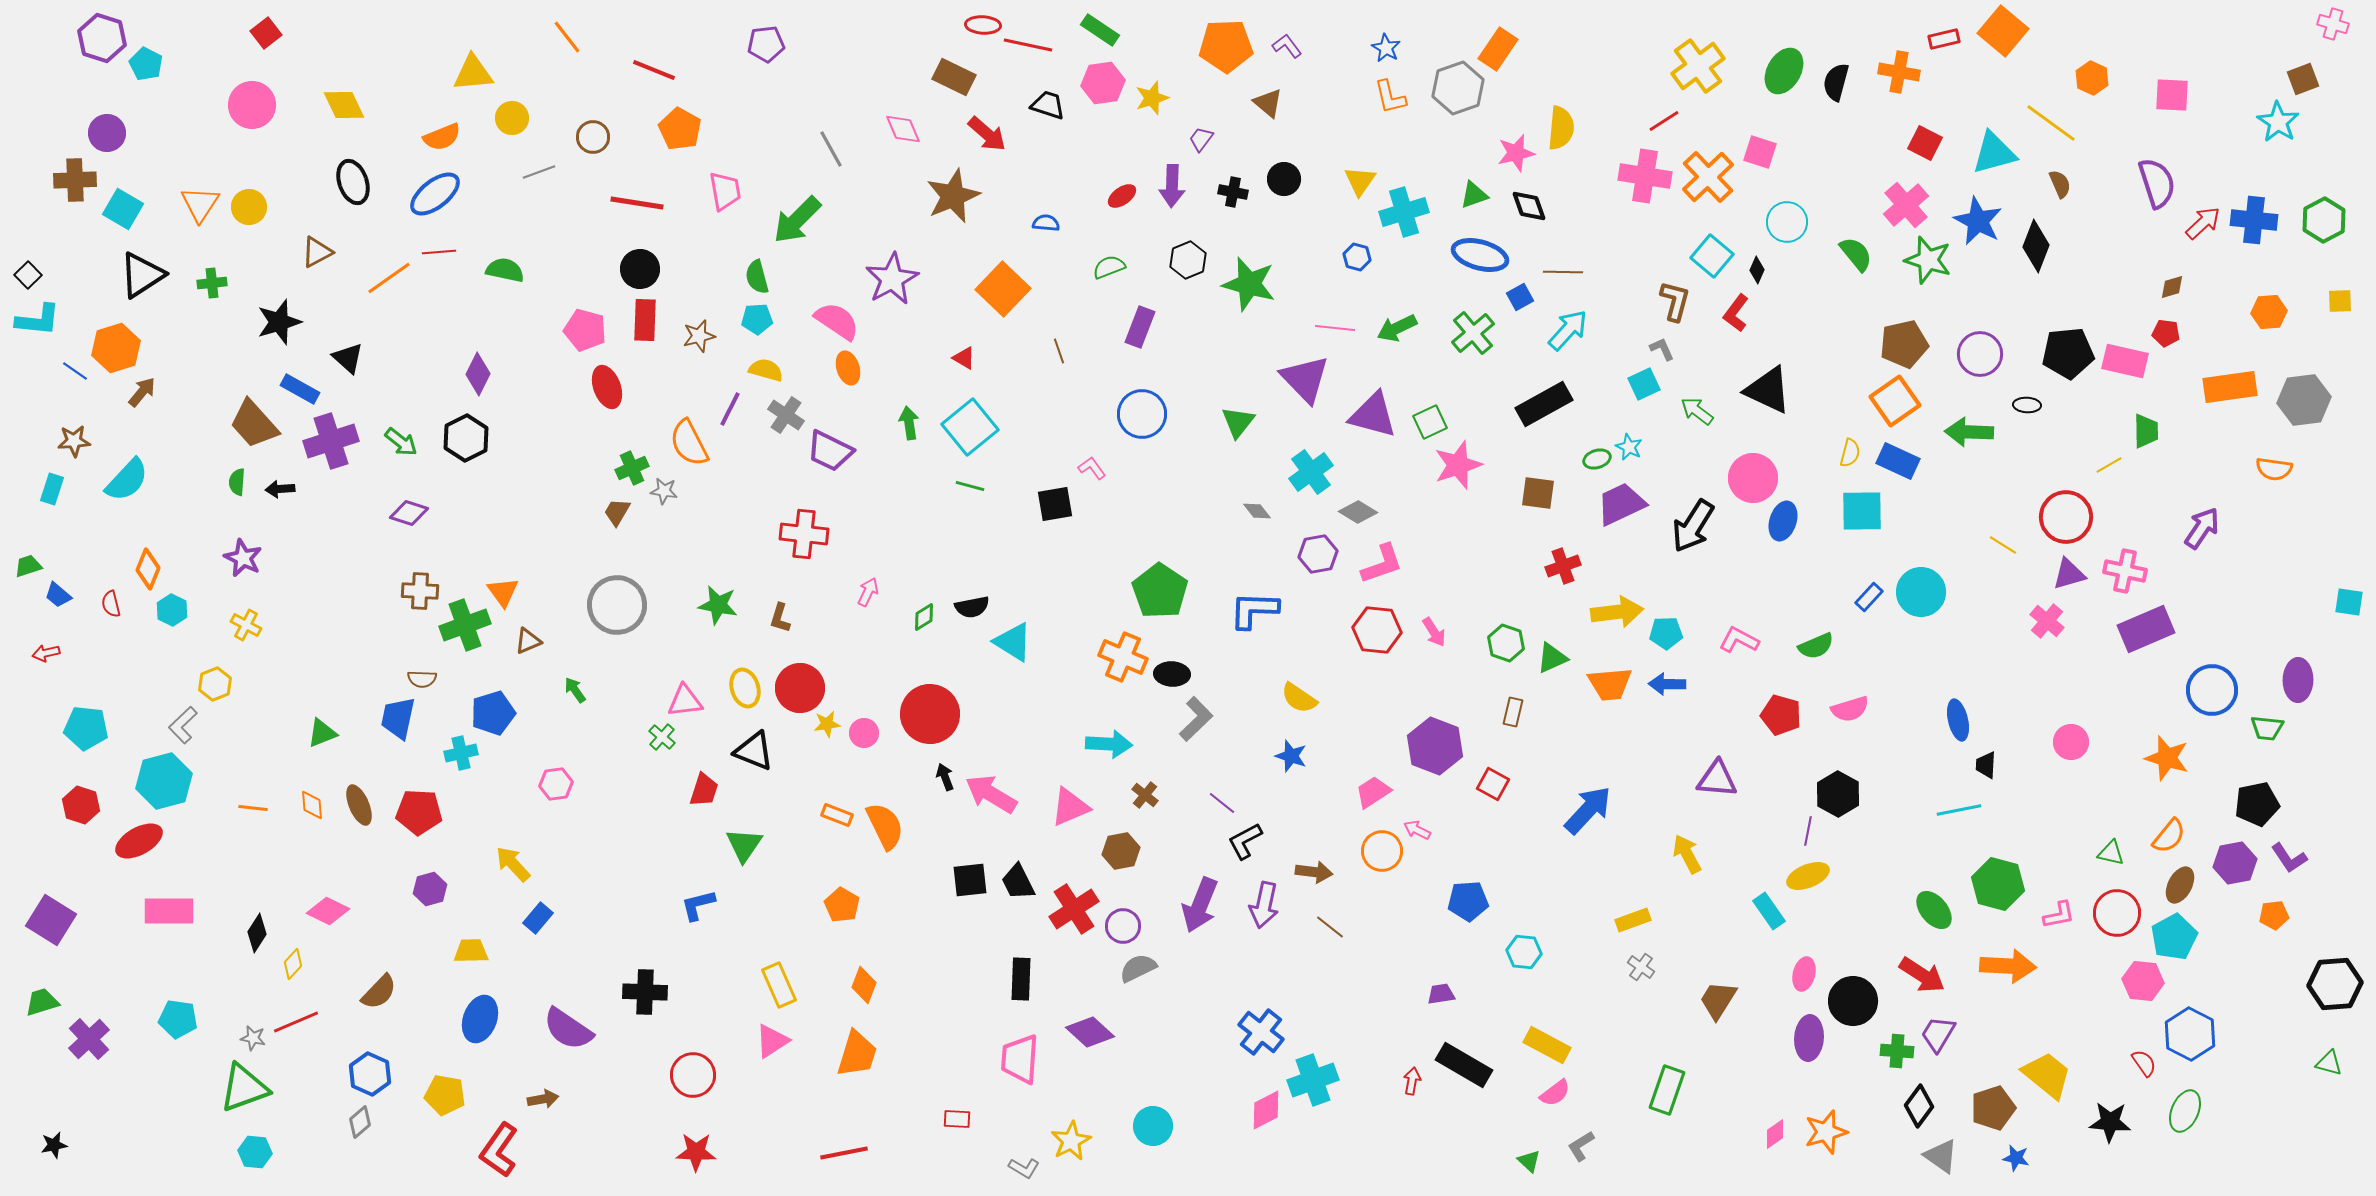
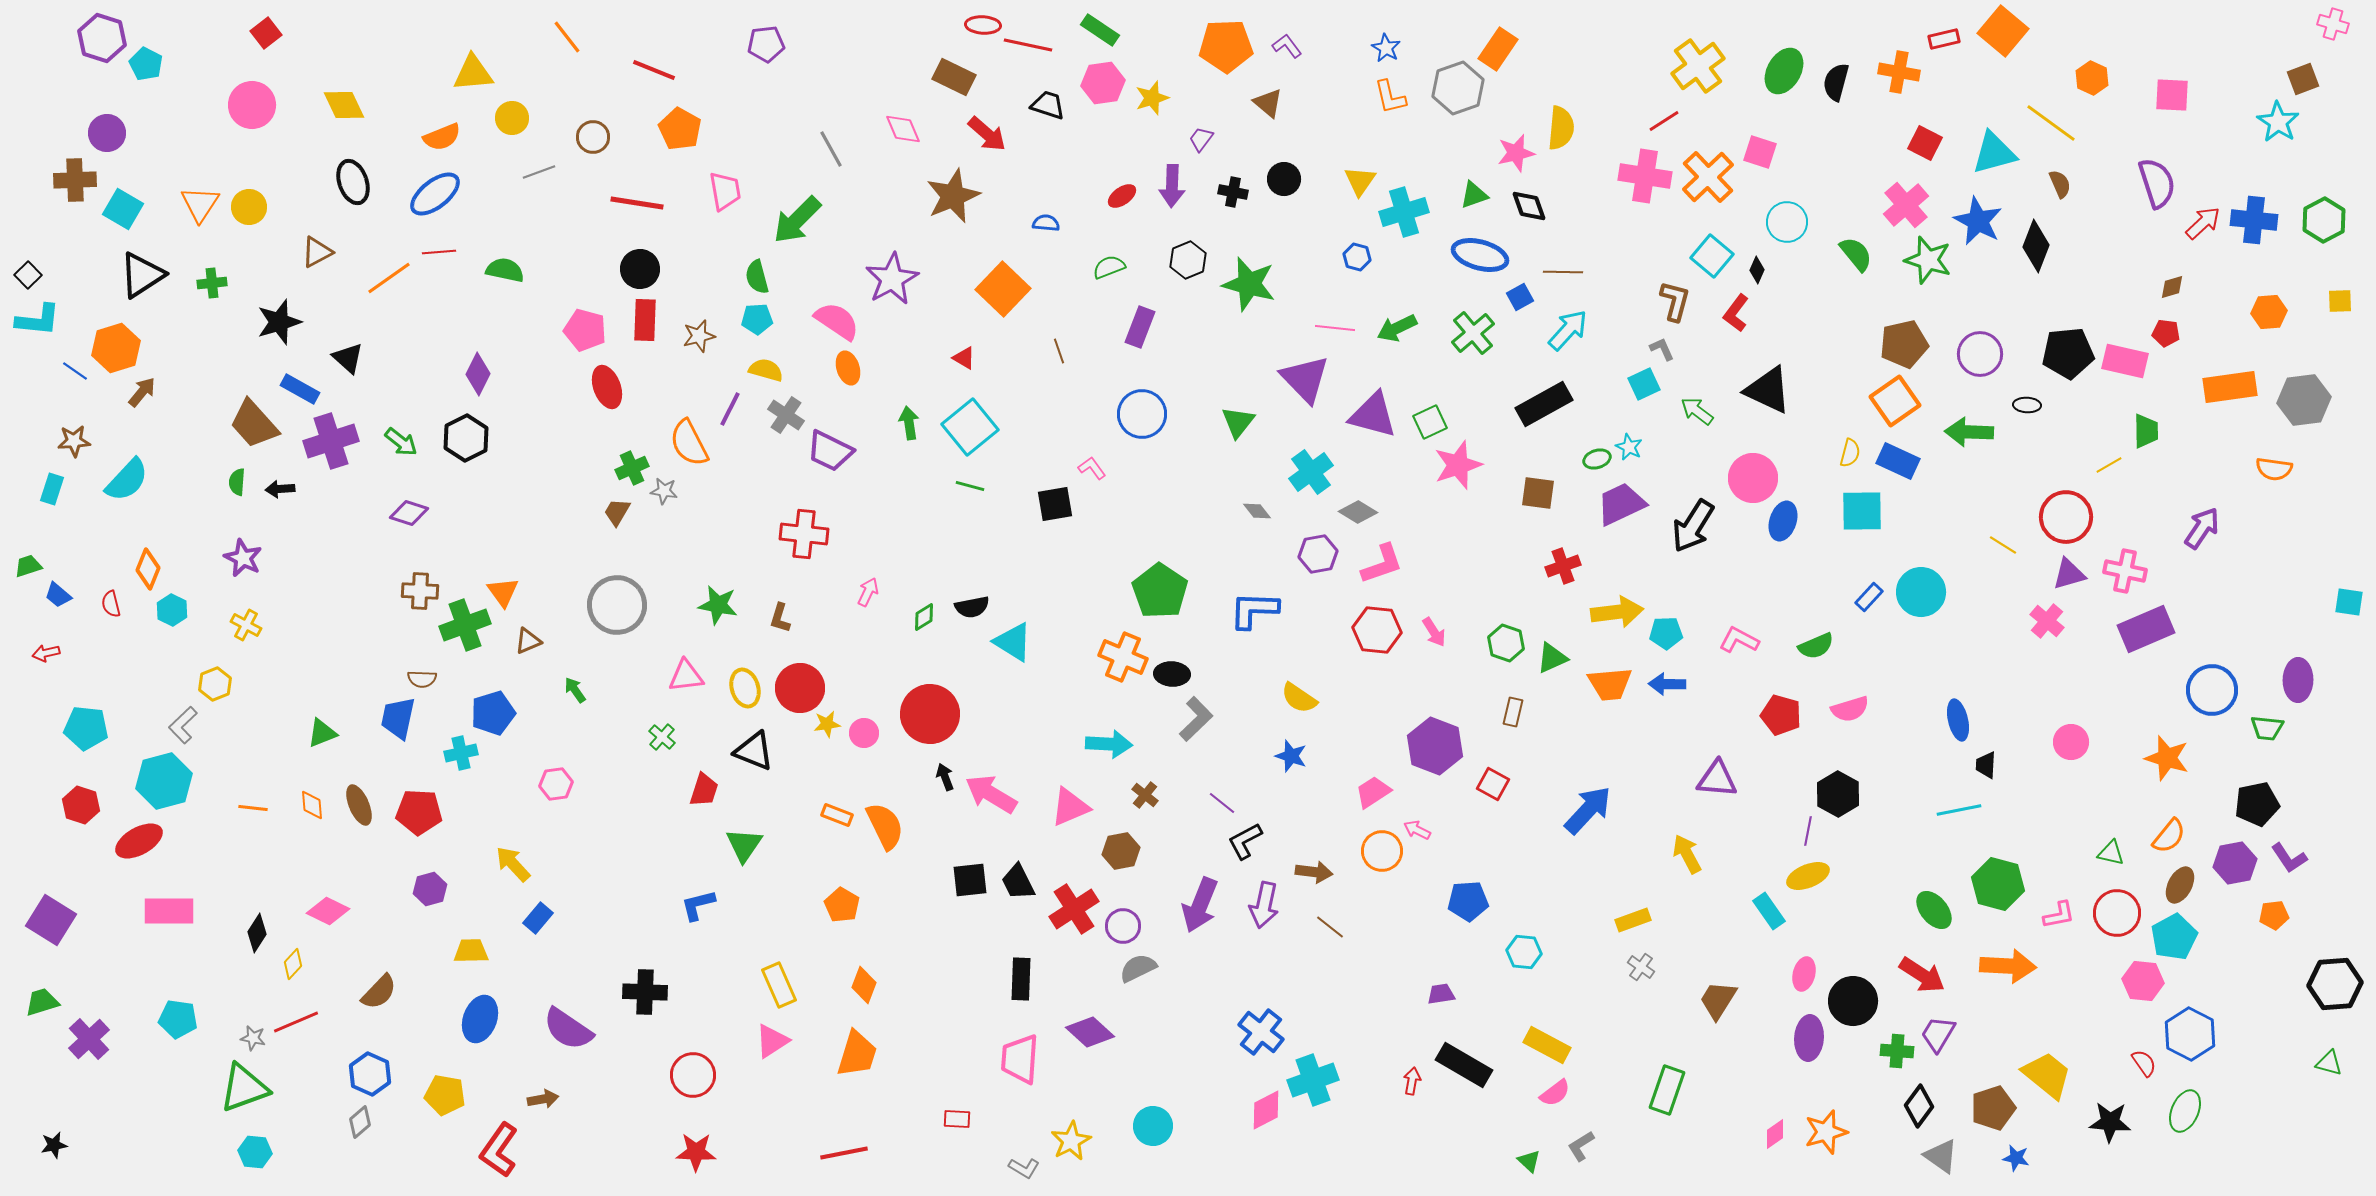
pink triangle at (685, 701): moved 1 px right, 25 px up
